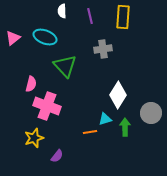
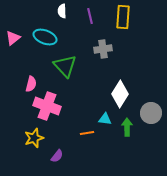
white diamond: moved 2 px right, 1 px up
cyan triangle: rotated 24 degrees clockwise
green arrow: moved 2 px right
orange line: moved 3 px left, 1 px down
